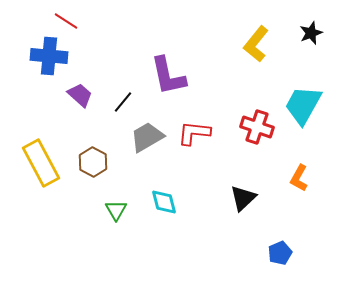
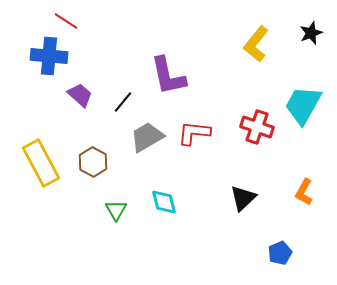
orange L-shape: moved 5 px right, 14 px down
